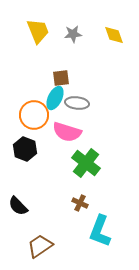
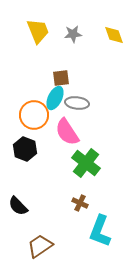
pink semicircle: rotated 40 degrees clockwise
